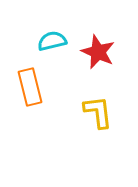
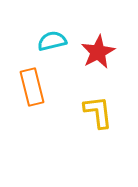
red star: rotated 20 degrees clockwise
orange rectangle: moved 2 px right
